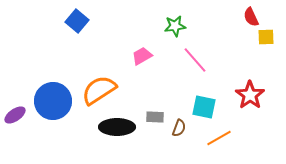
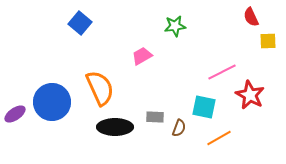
blue square: moved 3 px right, 2 px down
yellow square: moved 2 px right, 4 px down
pink line: moved 27 px right, 12 px down; rotated 76 degrees counterclockwise
orange semicircle: moved 1 px right, 2 px up; rotated 99 degrees clockwise
red star: rotated 8 degrees counterclockwise
blue circle: moved 1 px left, 1 px down
purple ellipse: moved 1 px up
black ellipse: moved 2 px left
